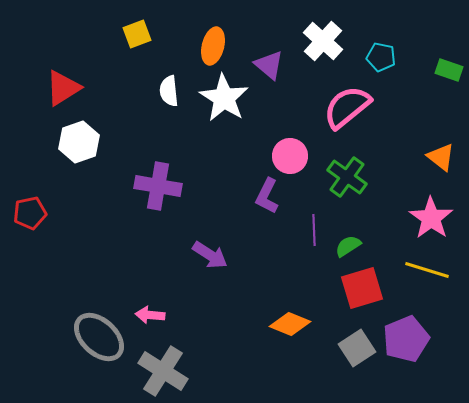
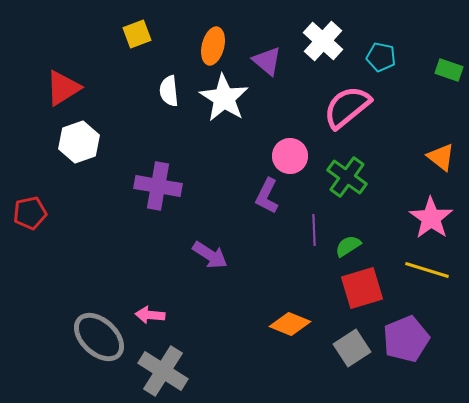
purple triangle: moved 2 px left, 4 px up
gray square: moved 5 px left
